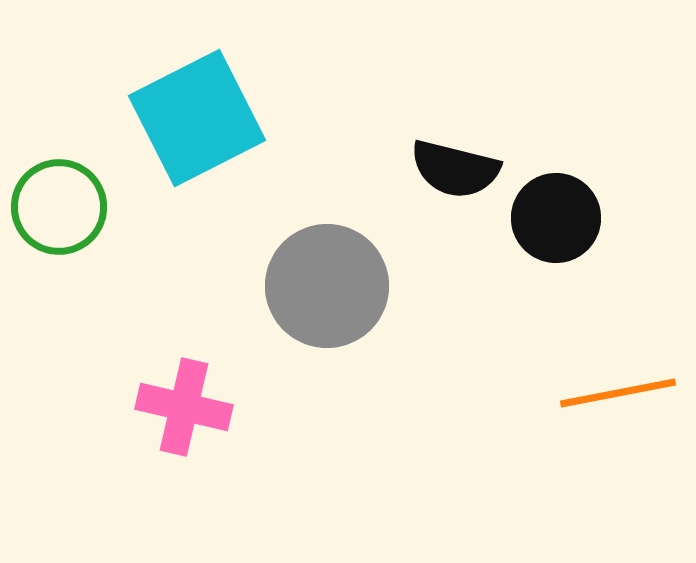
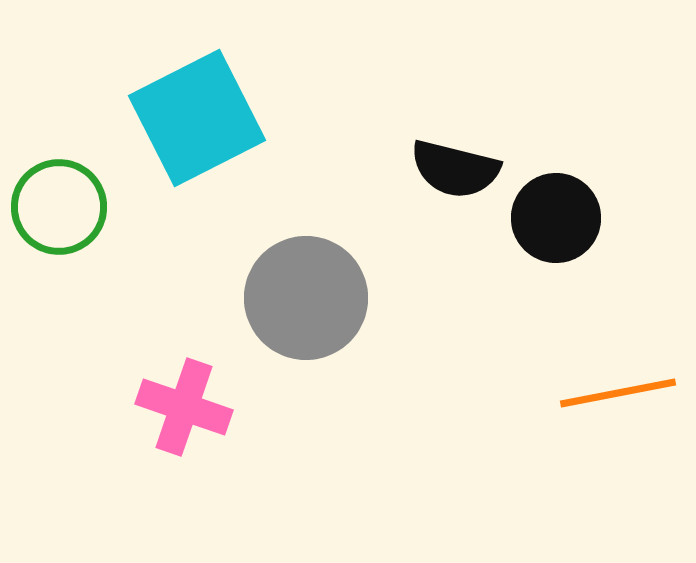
gray circle: moved 21 px left, 12 px down
pink cross: rotated 6 degrees clockwise
